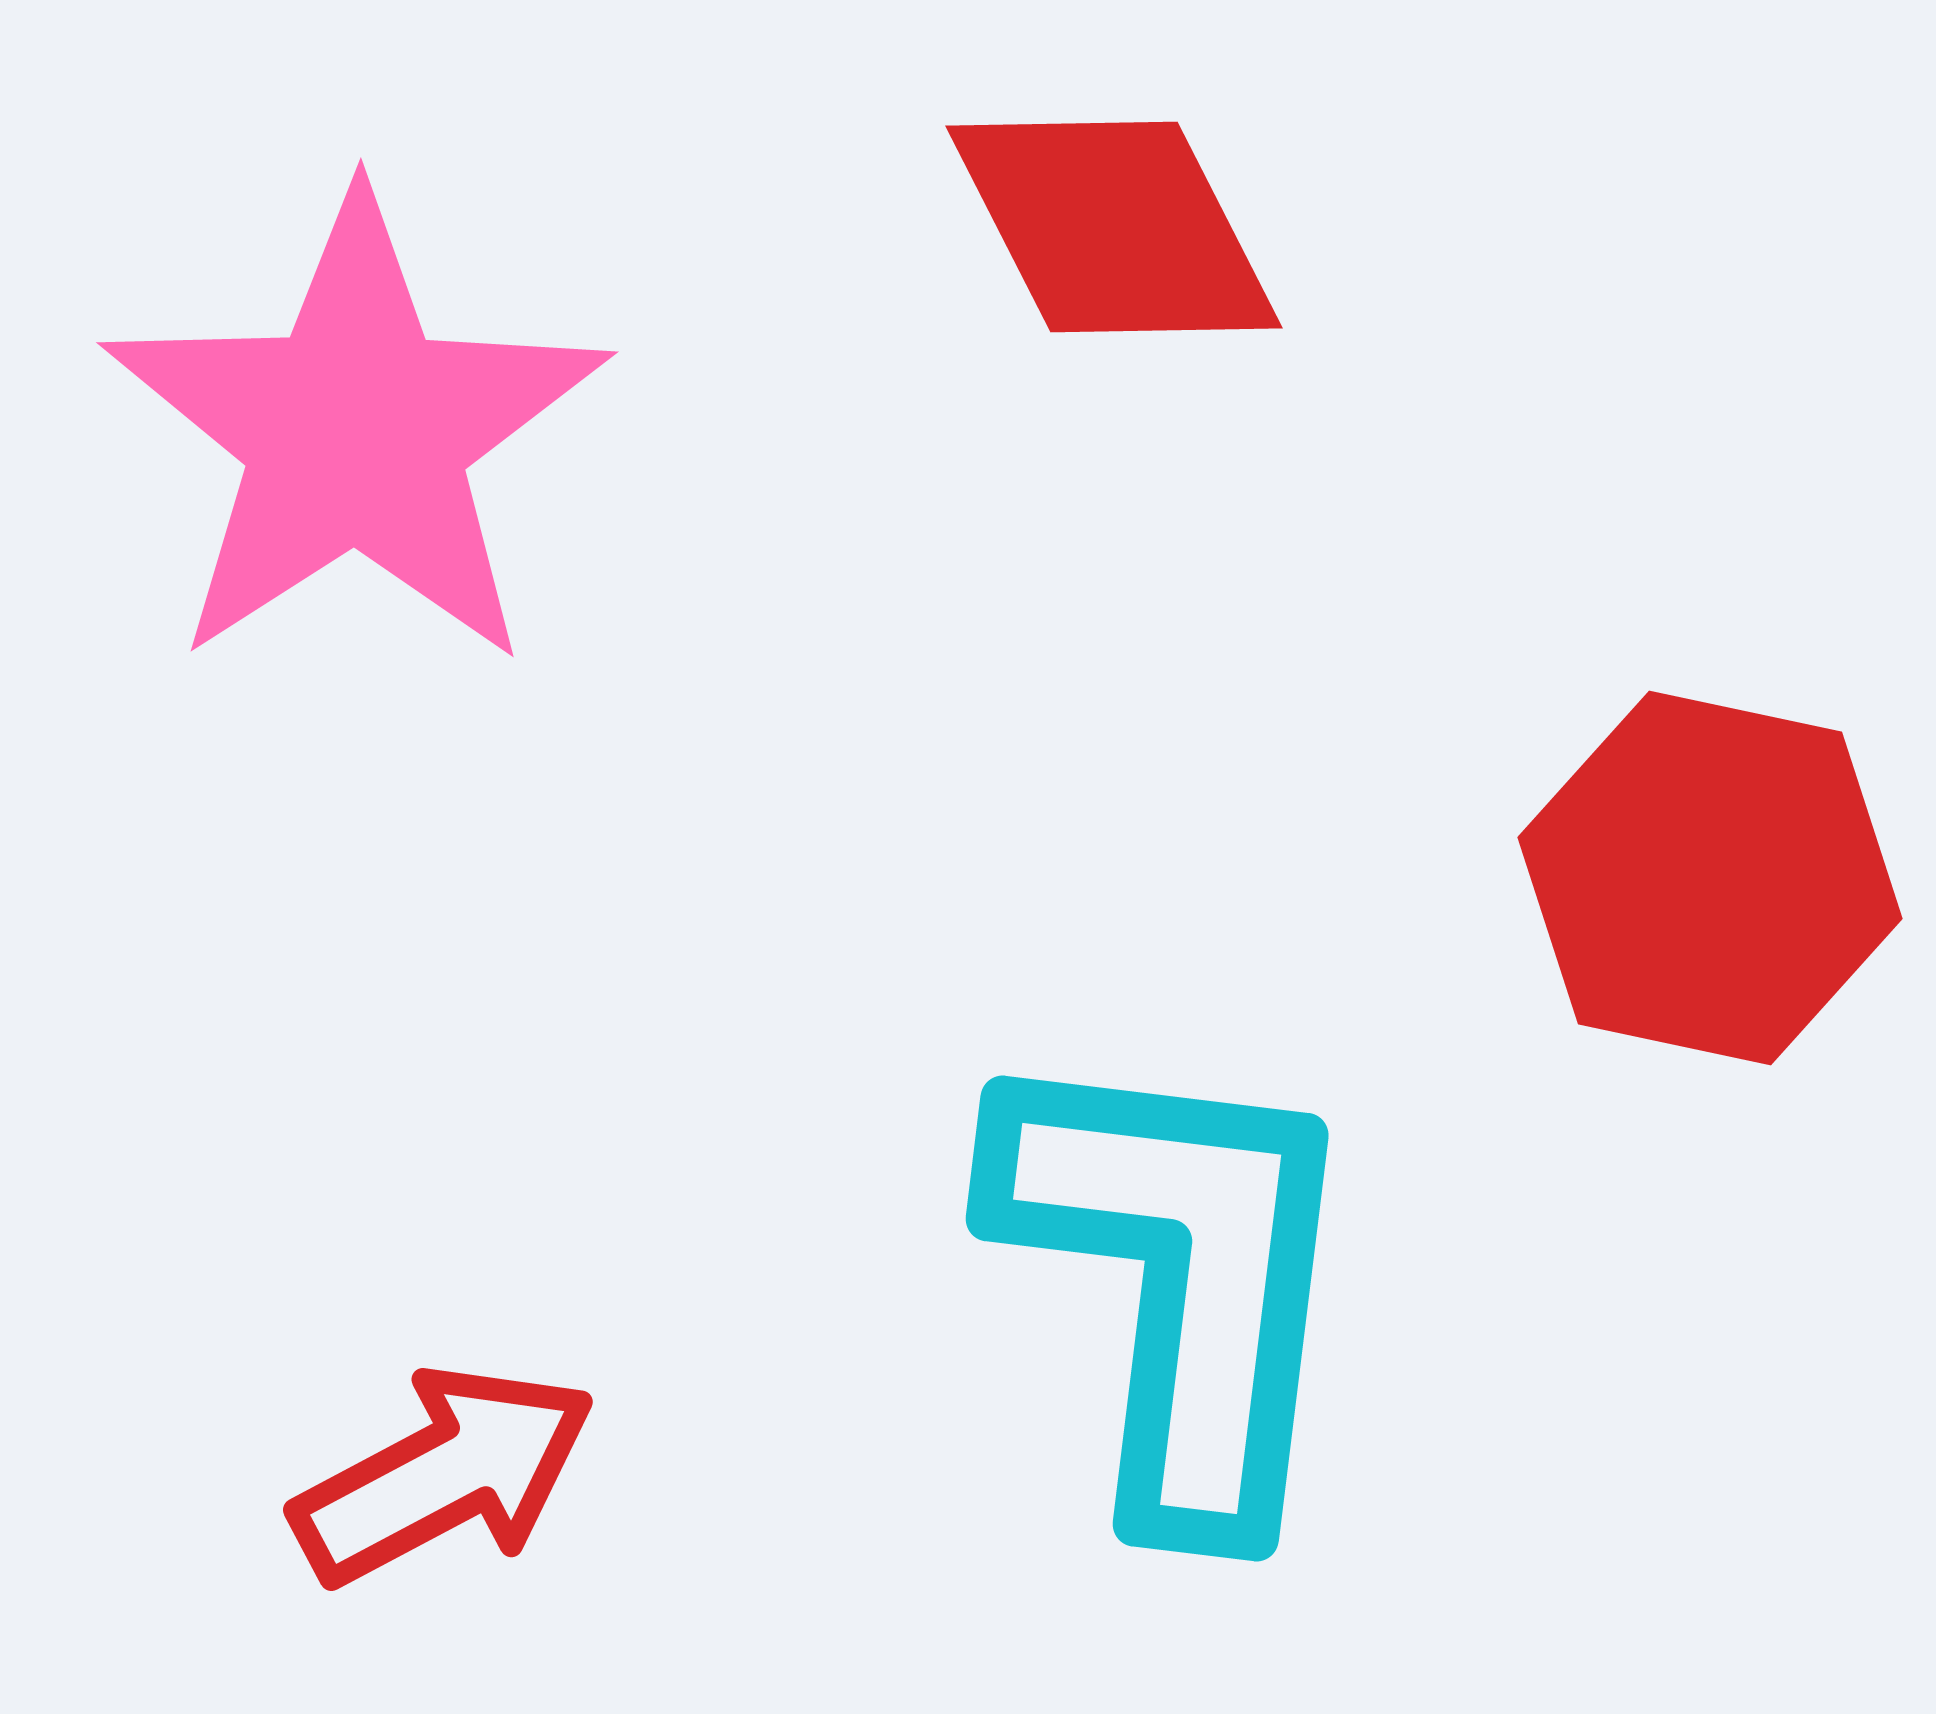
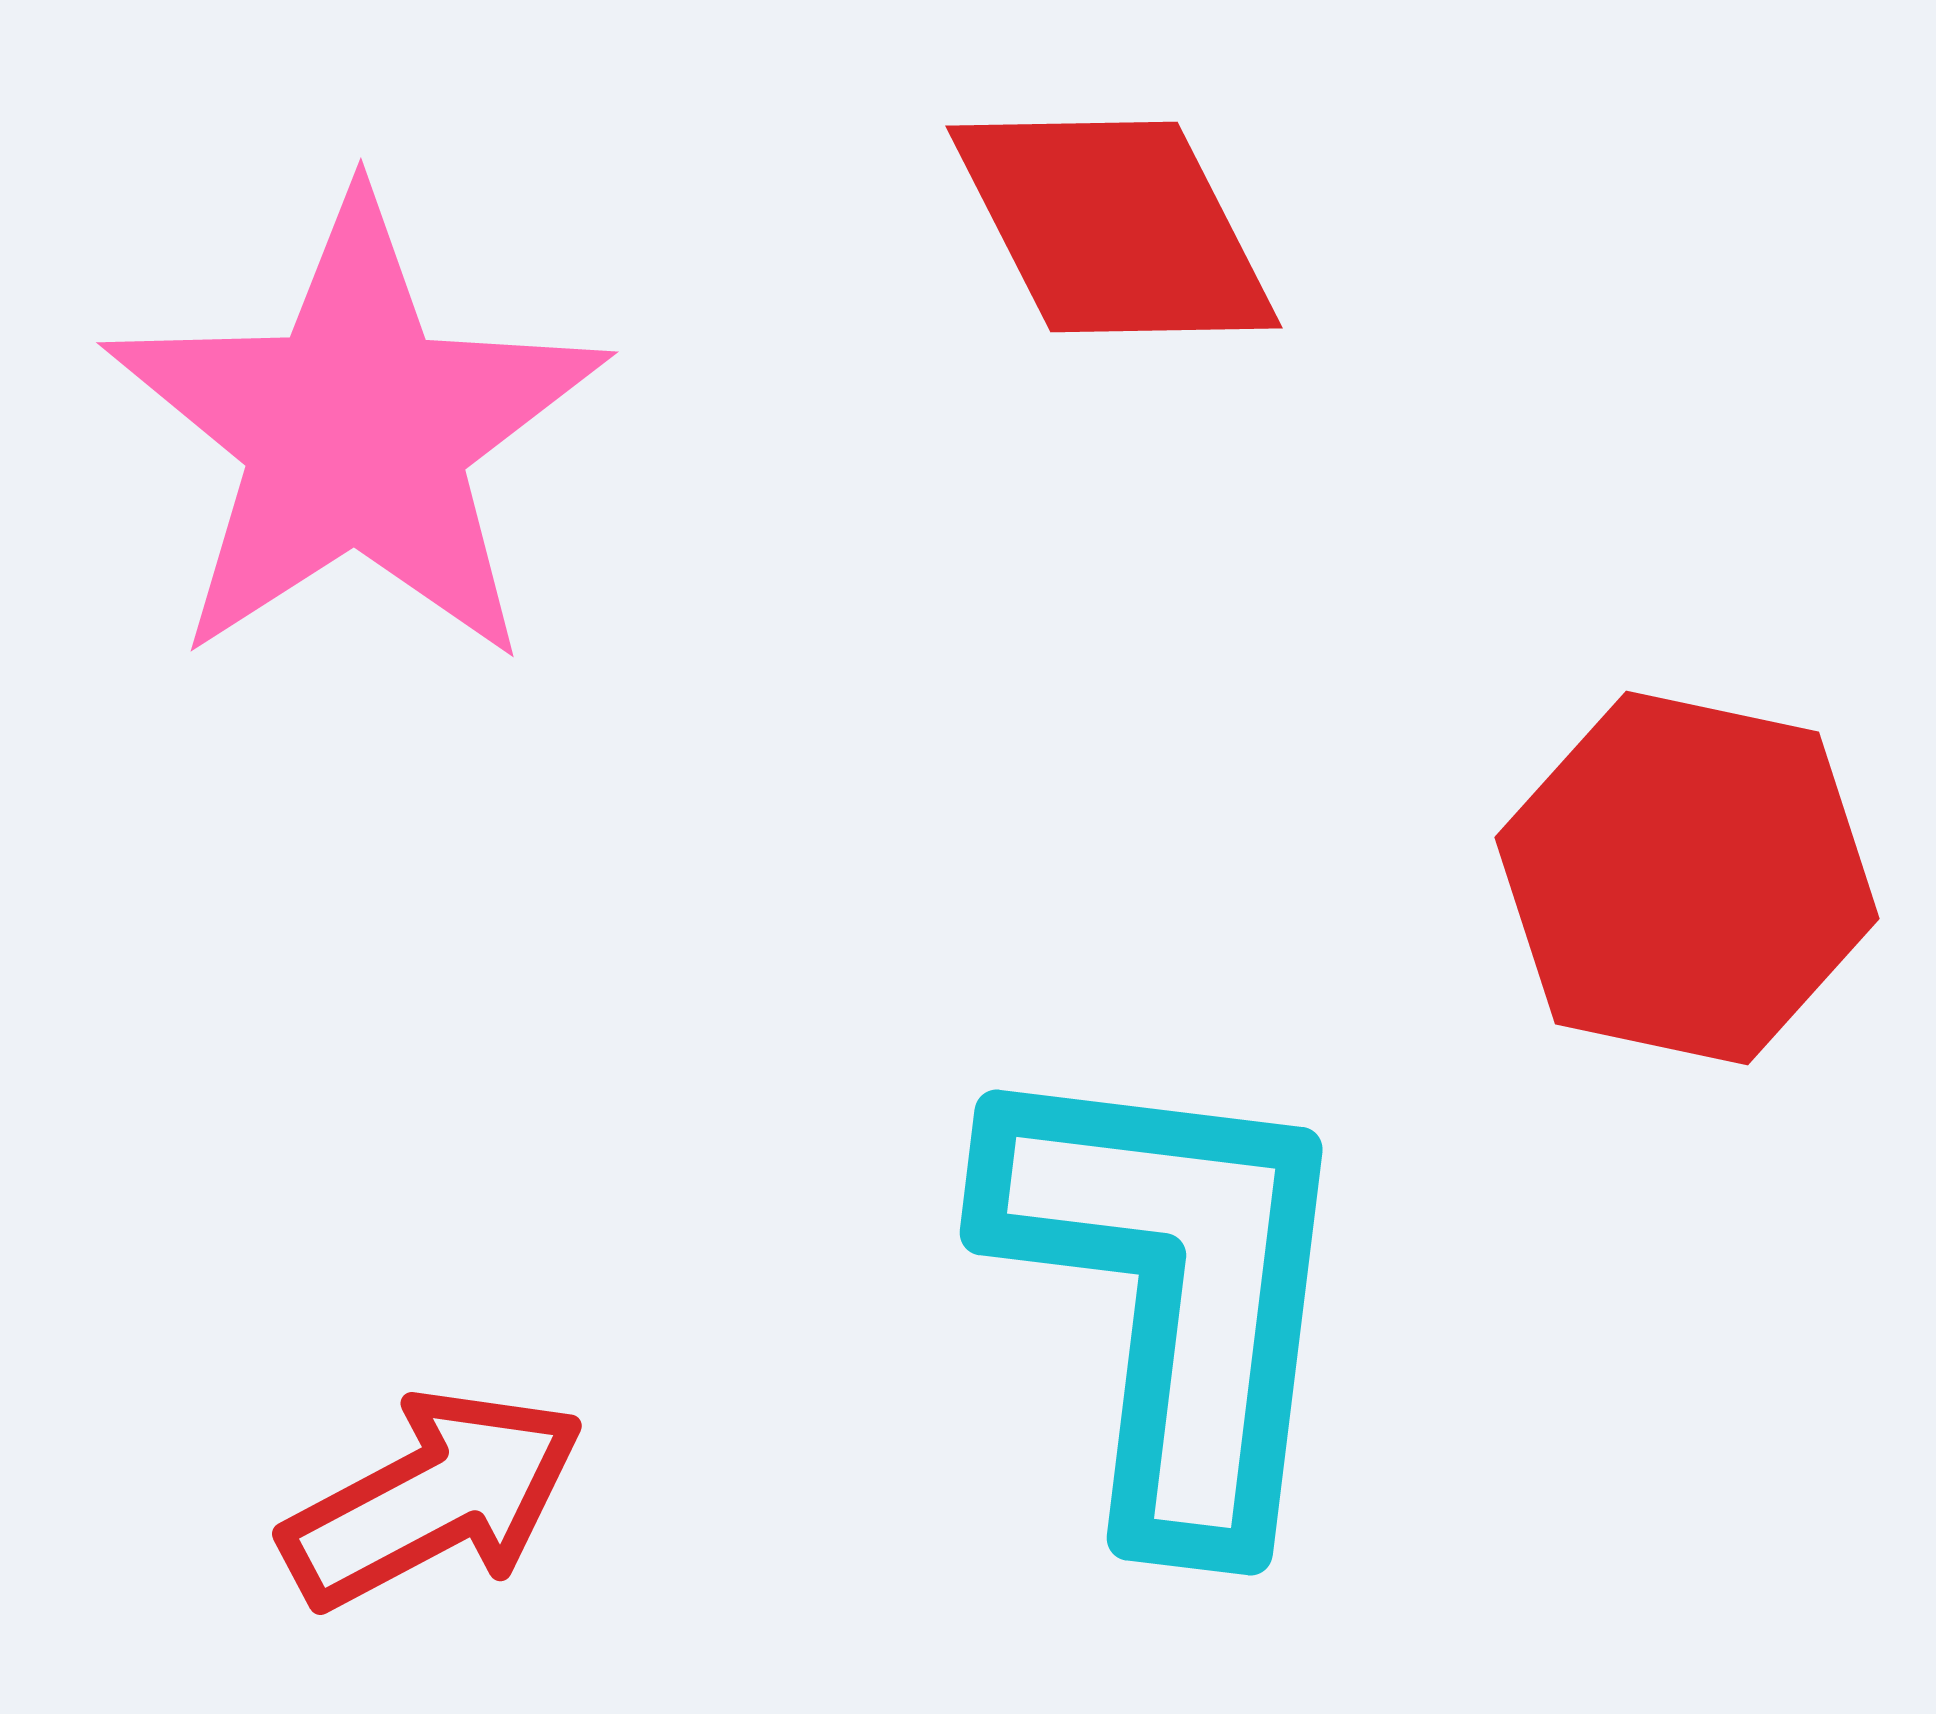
red hexagon: moved 23 px left
cyan L-shape: moved 6 px left, 14 px down
red arrow: moved 11 px left, 24 px down
